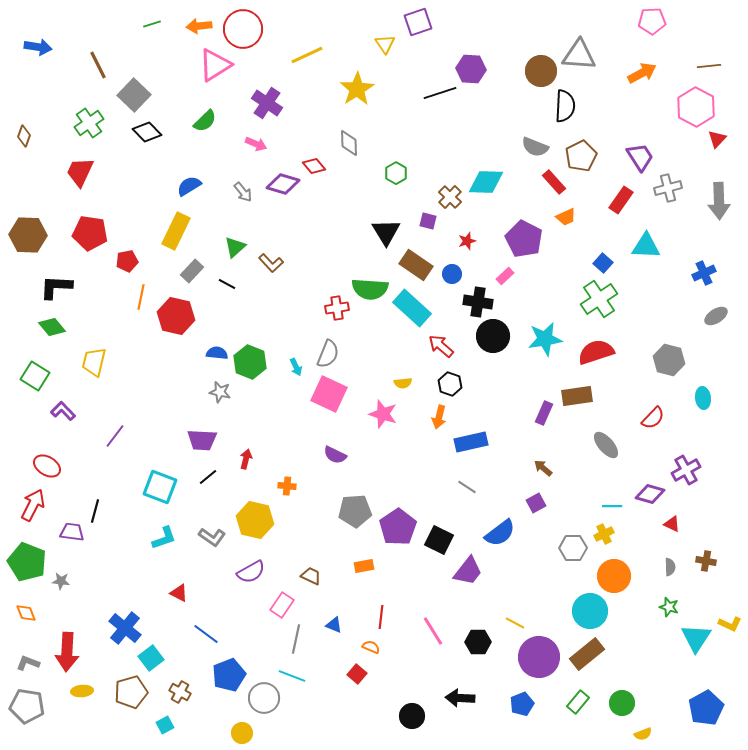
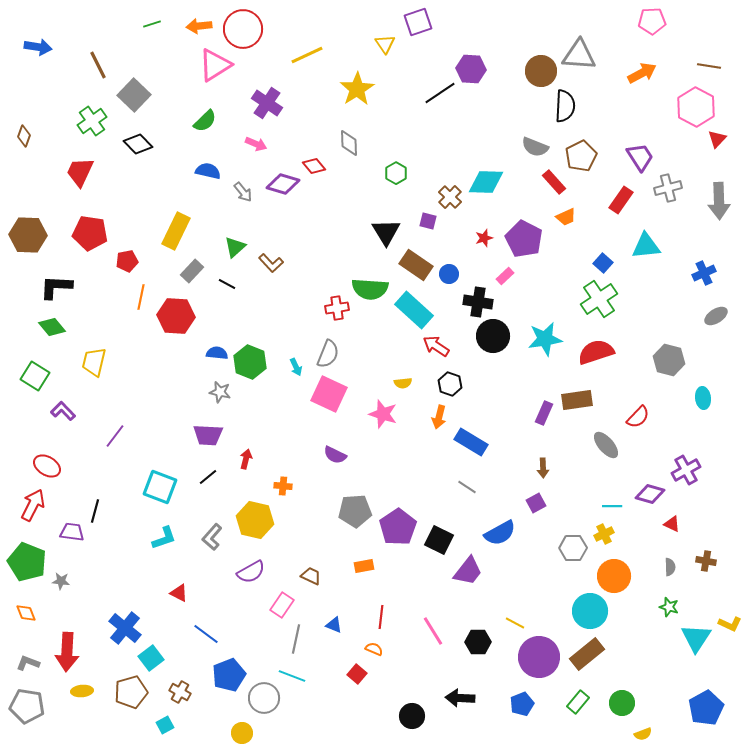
brown line at (709, 66): rotated 15 degrees clockwise
black line at (440, 93): rotated 16 degrees counterclockwise
green cross at (89, 123): moved 3 px right, 2 px up
black diamond at (147, 132): moved 9 px left, 12 px down
blue semicircle at (189, 186): moved 19 px right, 15 px up; rotated 45 degrees clockwise
red star at (467, 241): moved 17 px right, 3 px up
cyan triangle at (646, 246): rotated 8 degrees counterclockwise
blue circle at (452, 274): moved 3 px left
cyan rectangle at (412, 308): moved 2 px right, 2 px down
red hexagon at (176, 316): rotated 9 degrees counterclockwise
red arrow at (441, 346): moved 5 px left; rotated 8 degrees counterclockwise
brown rectangle at (577, 396): moved 4 px down
red semicircle at (653, 418): moved 15 px left, 1 px up
purple trapezoid at (202, 440): moved 6 px right, 5 px up
blue rectangle at (471, 442): rotated 44 degrees clockwise
brown arrow at (543, 468): rotated 132 degrees counterclockwise
orange cross at (287, 486): moved 4 px left
blue semicircle at (500, 533): rotated 8 degrees clockwise
gray L-shape at (212, 537): rotated 96 degrees clockwise
orange semicircle at (371, 647): moved 3 px right, 2 px down
